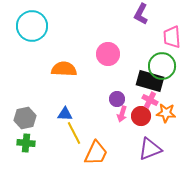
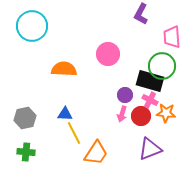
purple circle: moved 8 px right, 4 px up
green cross: moved 9 px down
orange trapezoid: rotated 8 degrees clockwise
